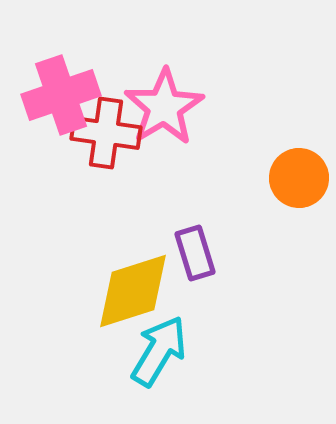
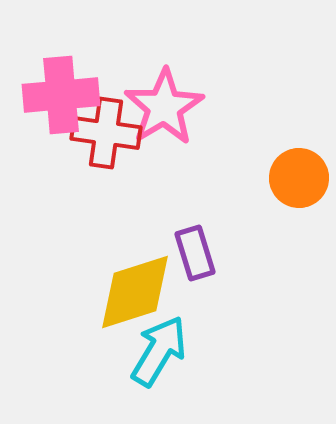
pink cross: rotated 14 degrees clockwise
yellow diamond: moved 2 px right, 1 px down
